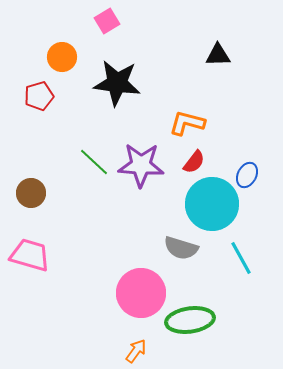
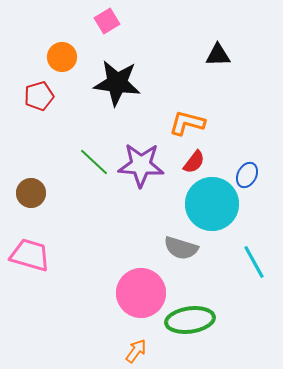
cyan line: moved 13 px right, 4 px down
